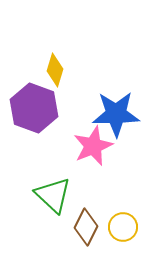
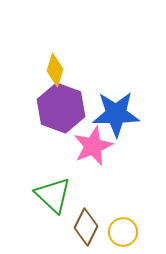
purple hexagon: moved 27 px right
yellow circle: moved 5 px down
